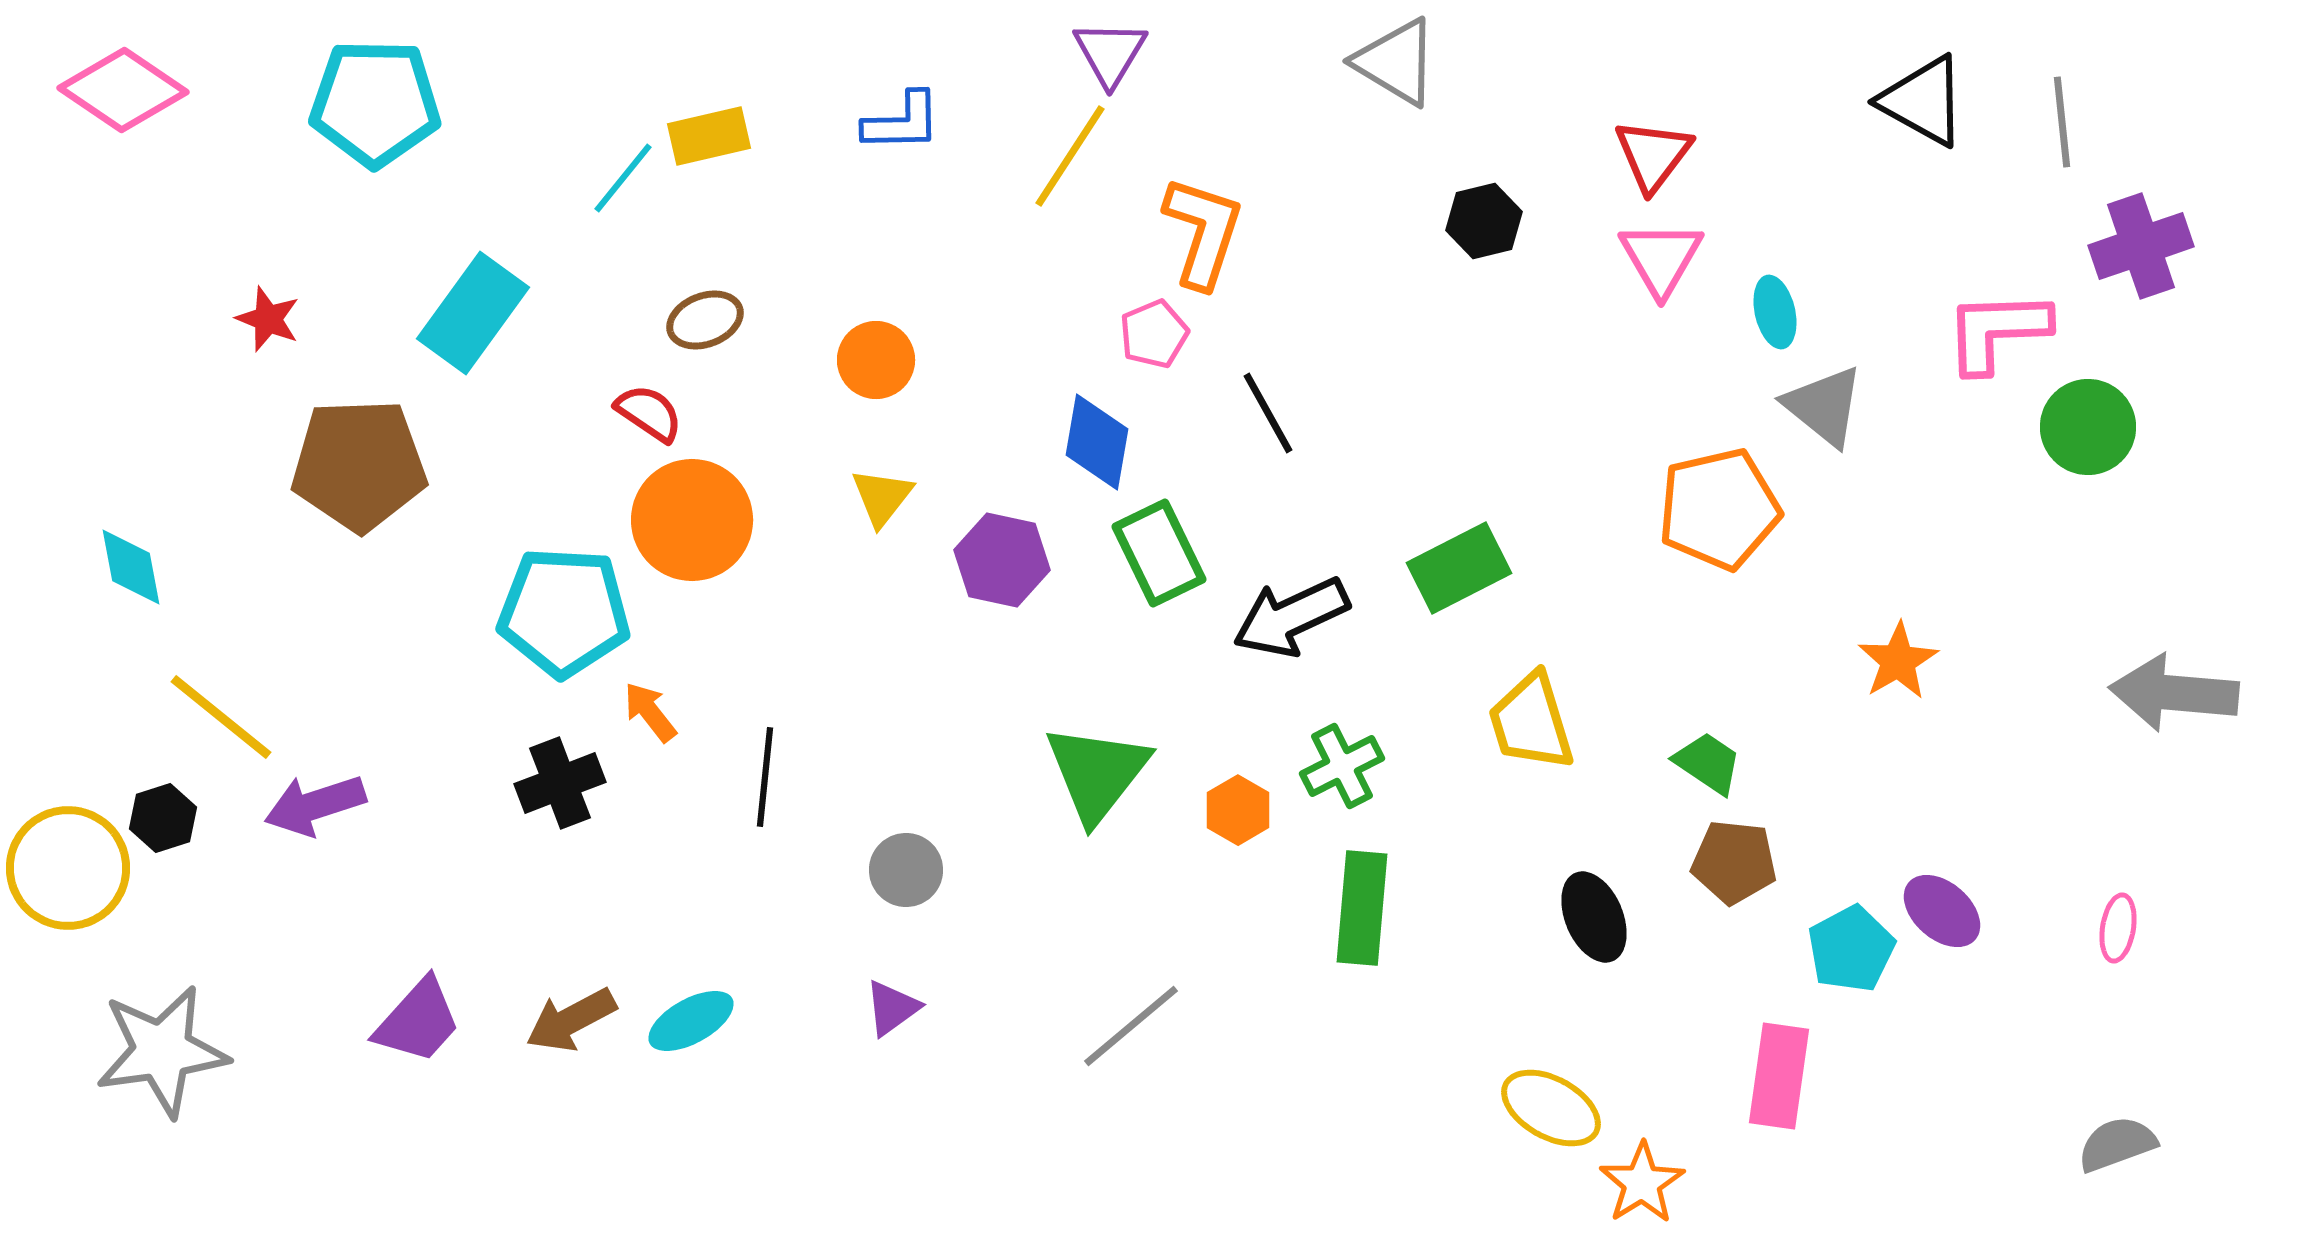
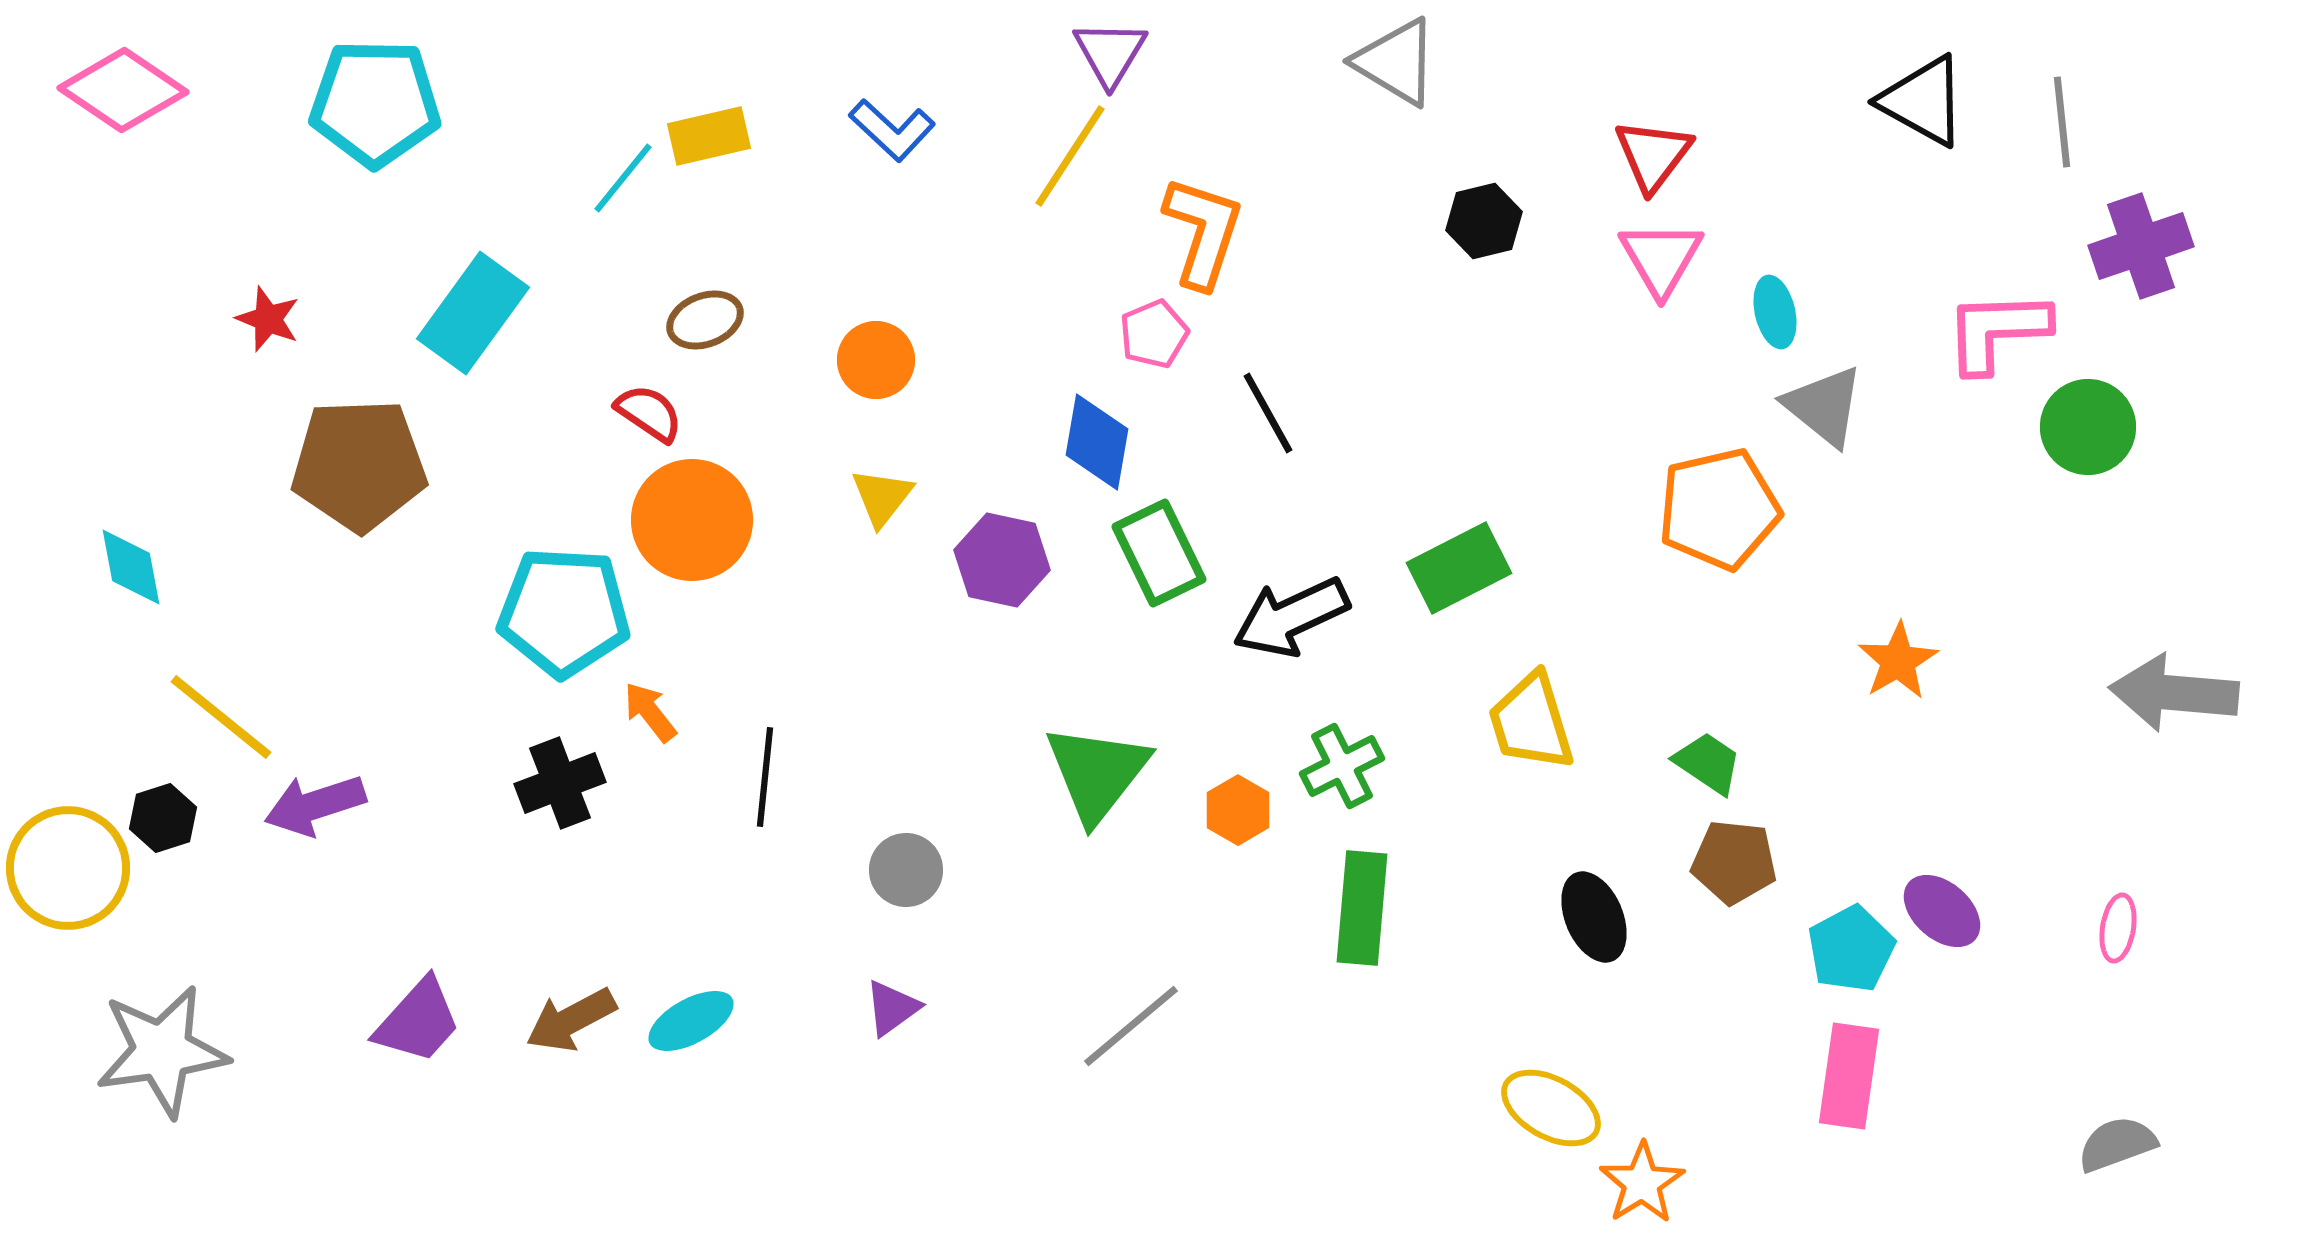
blue L-shape at (902, 122): moved 10 px left, 8 px down; rotated 44 degrees clockwise
pink rectangle at (1779, 1076): moved 70 px right
